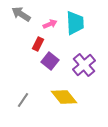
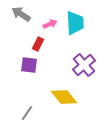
purple square: moved 21 px left, 4 px down; rotated 30 degrees counterclockwise
gray line: moved 4 px right, 13 px down
